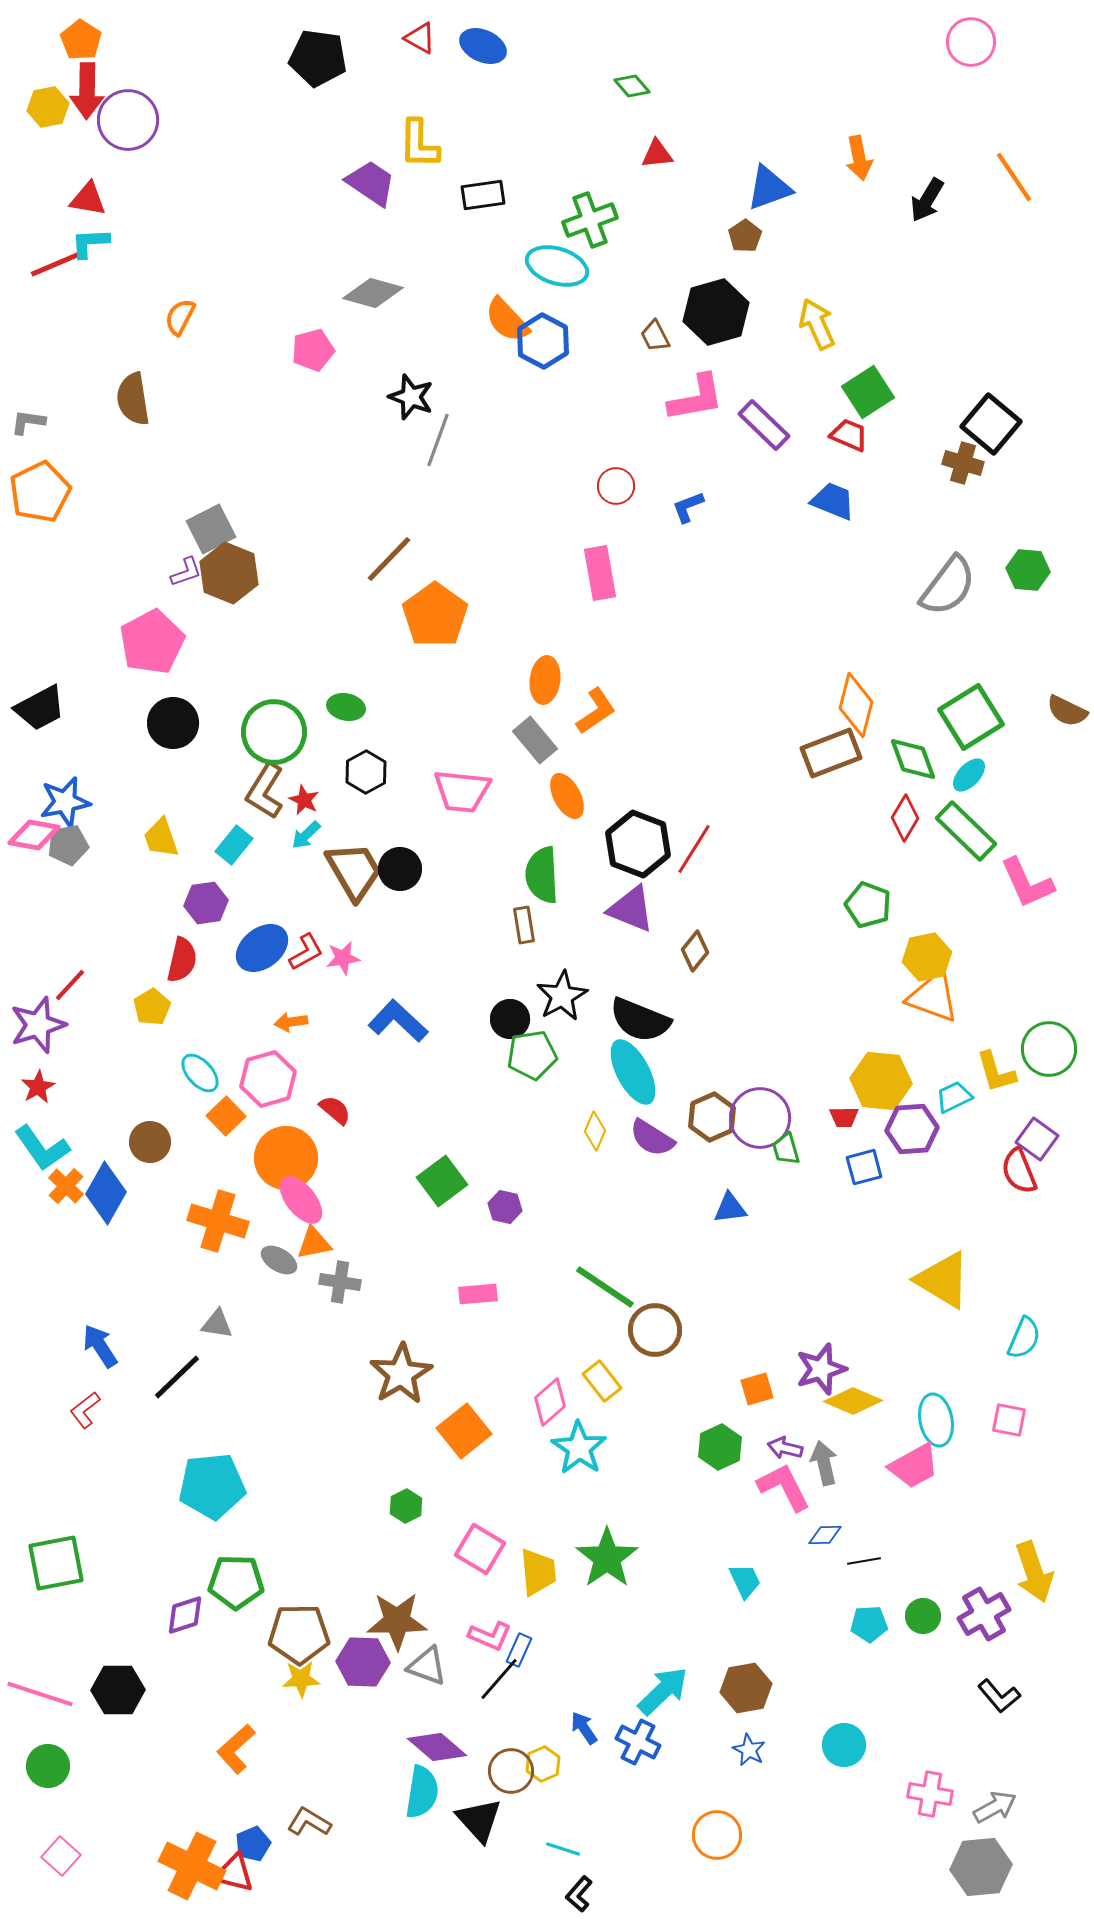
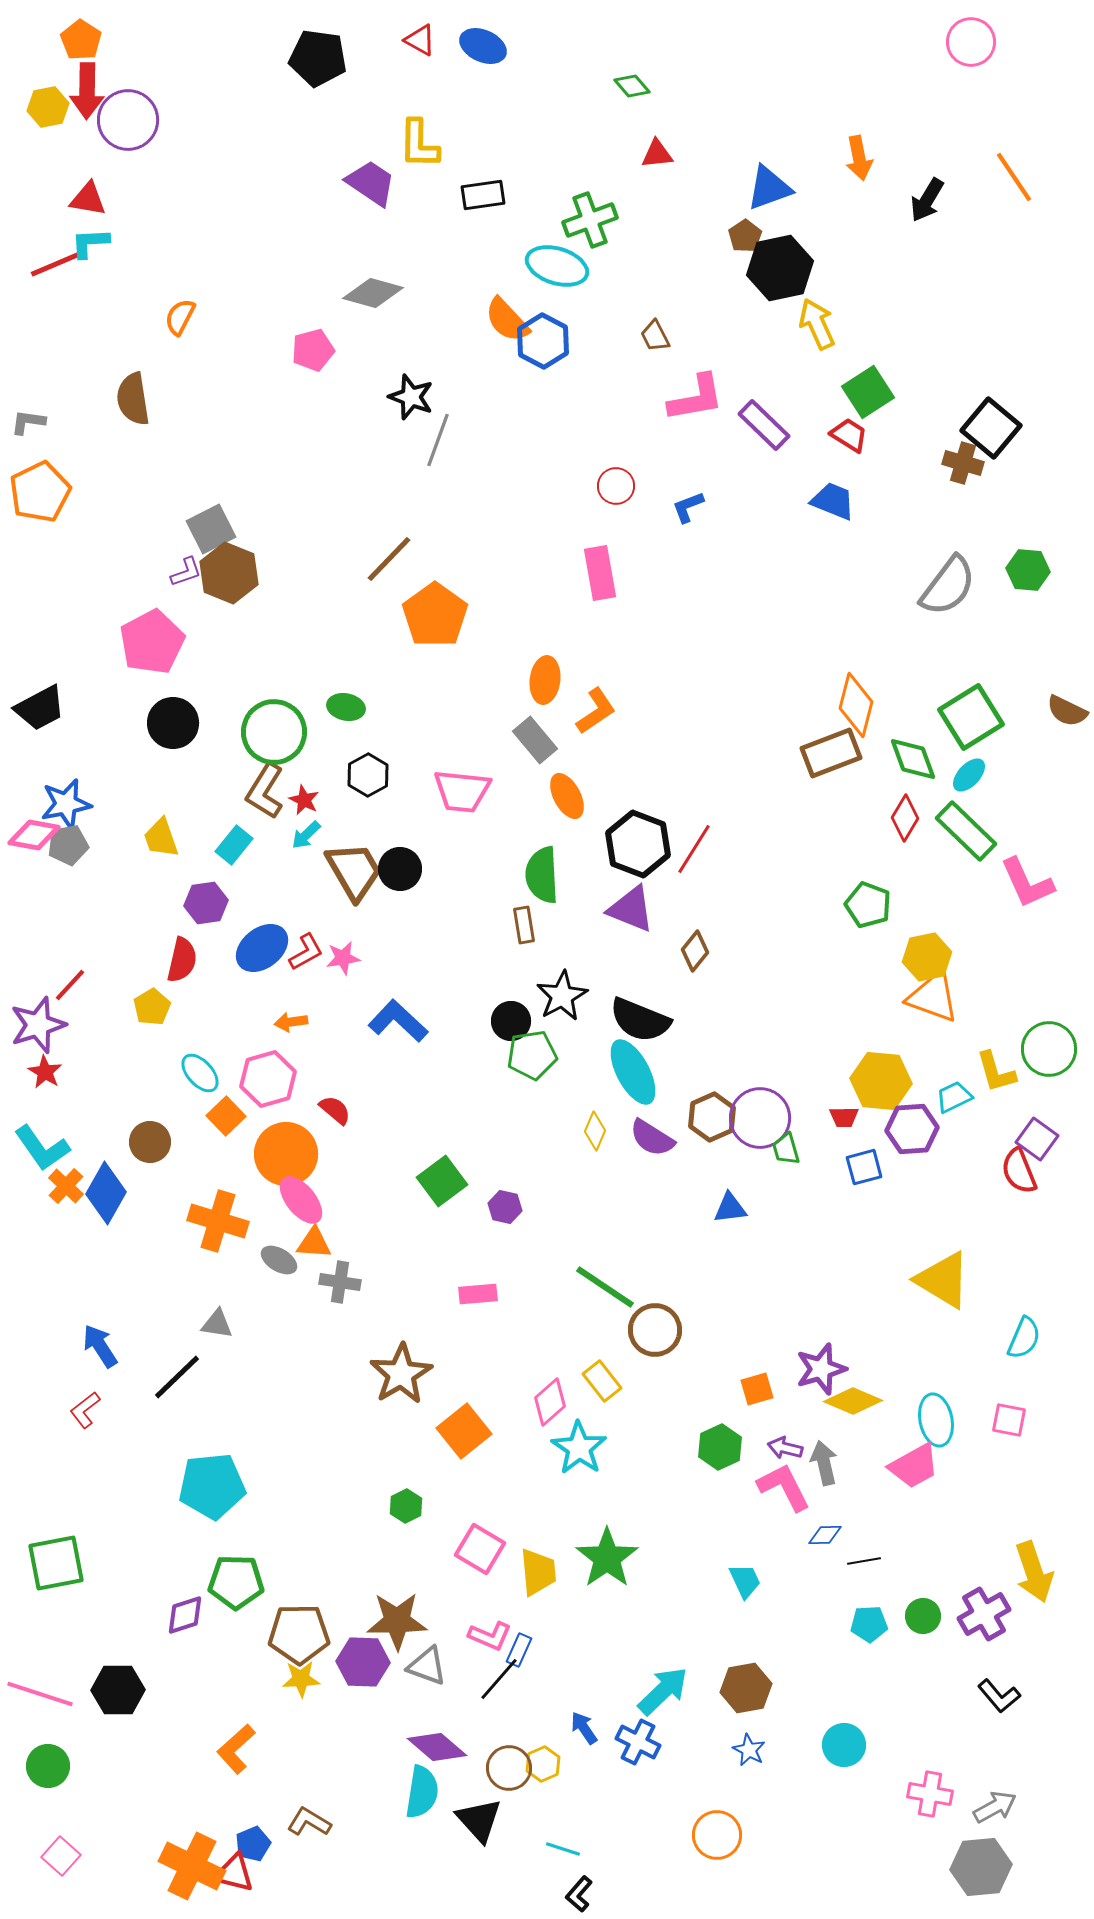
red triangle at (420, 38): moved 2 px down
black hexagon at (716, 312): moved 64 px right, 44 px up; rotated 4 degrees clockwise
black square at (991, 424): moved 4 px down
red trapezoid at (849, 435): rotated 9 degrees clockwise
black hexagon at (366, 772): moved 2 px right, 3 px down
blue star at (65, 802): moved 1 px right, 2 px down
black circle at (510, 1019): moved 1 px right, 2 px down
red star at (38, 1087): moved 7 px right, 15 px up; rotated 12 degrees counterclockwise
orange circle at (286, 1158): moved 4 px up
orange triangle at (314, 1243): rotated 15 degrees clockwise
brown circle at (511, 1771): moved 2 px left, 3 px up
